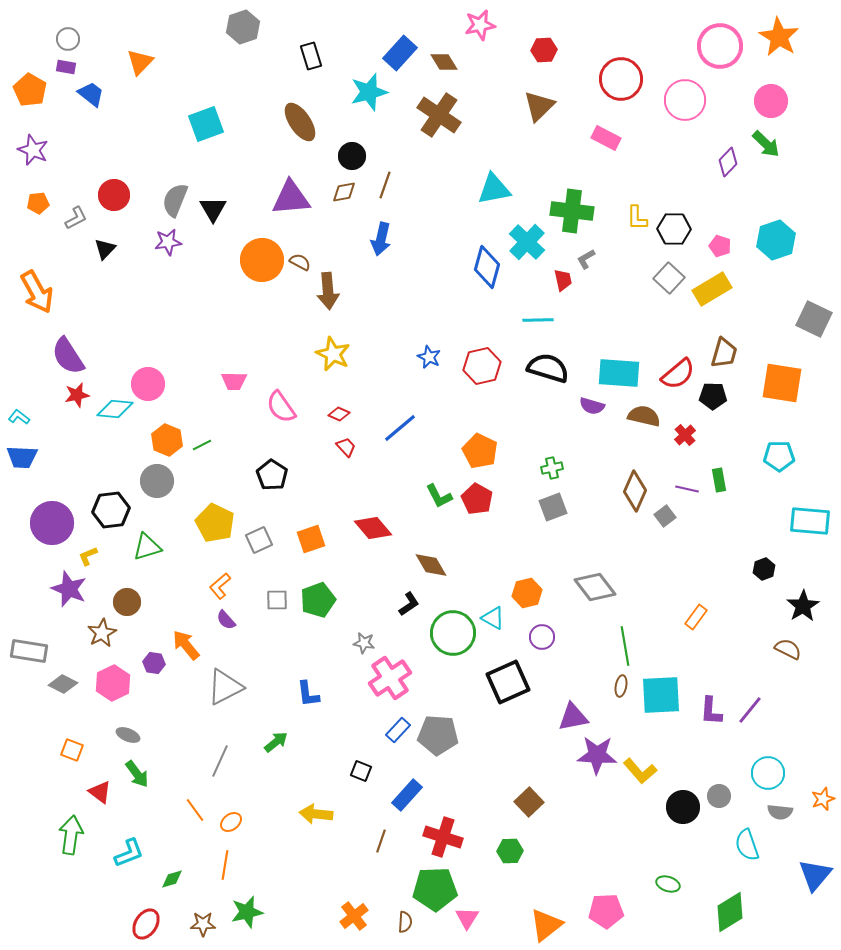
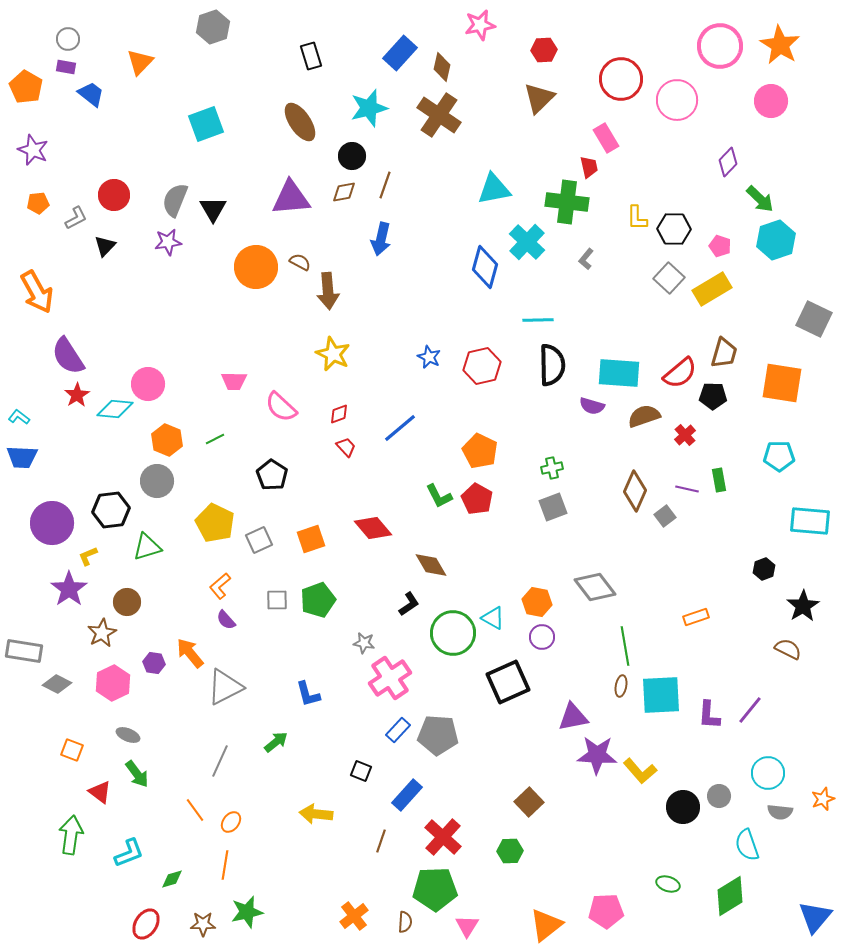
gray hexagon at (243, 27): moved 30 px left
orange star at (779, 37): moved 1 px right, 8 px down
brown diamond at (444, 62): moved 2 px left, 5 px down; rotated 44 degrees clockwise
orange pentagon at (30, 90): moved 4 px left, 3 px up
cyan star at (369, 92): moved 16 px down
pink circle at (685, 100): moved 8 px left
brown triangle at (539, 106): moved 8 px up
pink rectangle at (606, 138): rotated 32 degrees clockwise
green arrow at (766, 144): moved 6 px left, 55 px down
green cross at (572, 211): moved 5 px left, 9 px up
black triangle at (105, 249): moved 3 px up
gray L-shape at (586, 259): rotated 20 degrees counterclockwise
orange circle at (262, 260): moved 6 px left, 7 px down
blue diamond at (487, 267): moved 2 px left
red trapezoid at (563, 280): moved 26 px right, 113 px up
black semicircle at (548, 368): moved 4 px right, 3 px up; rotated 72 degrees clockwise
red semicircle at (678, 374): moved 2 px right, 1 px up
red star at (77, 395): rotated 20 degrees counterclockwise
pink semicircle at (281, 407): rotated 12 degrees counterclockwise
red diamond at (339, 414): rotated 45 degrees counterclockwise
brown semicircle at (644, 416): rotated 32 degrees counterclockwise
green line at (202, 445): moved 13 px right, 6 px up
purple star at (69, 589): rotated 15 degrees clockwise
orange hexagon at (527, 593): moved 10 px right, 9 px down; rotated 24 degrees clockwise
orange rectangle at (696, 617): rotated 35 degrees clockwise
orange arrow at (186, 645): moved 4 px right, 8 px down
gray rectangle at (29, 651): moved 5 px left
gray diamond at (63, 684): moved 6 px left
blue L-shape at (308, 694): rotated 8 degrees counterclockwise
purple L-shape at (711, 711): moved 2 px left, 4 px down
orange ellipse at (231, 822): rotated 15 degrees counterclockwise
red cross at (443, 837): rotated 24 degrees clockwise
blue triangle at (815, 875): moved 42 px down
green diamond at (730, 912): moved 16 px up
pink triangle at (467, 918): moved 8 px down
